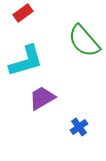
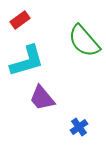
red rectangle: moved 3 px left, 7 px down
cyan L-shape: moved 1 px right
purple trapezoid: rotated 100 degrees counterclockwise
